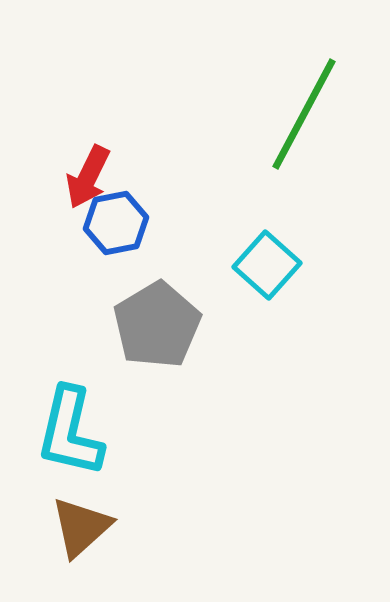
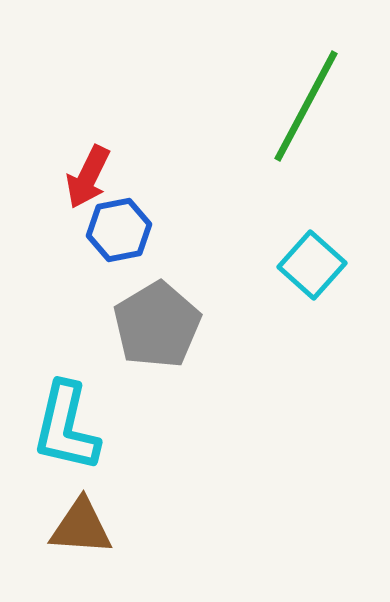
green line: moved 2 px right, 8 px up
blue hexagon: moved 3 px right, 7 px down
cyan square: moved 45 px right
cyan L-shape: moved 4 px left, 5 px up
brown triangle: rotated 46 degrees clockwise
